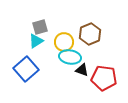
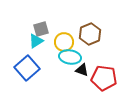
gray square: moved 1 px right, 2 px down
blue square: moved 1 px right, 1 px up
